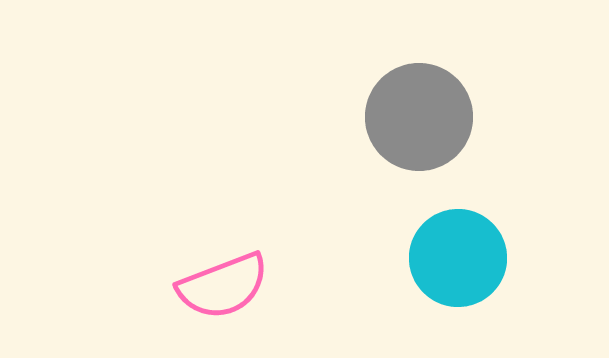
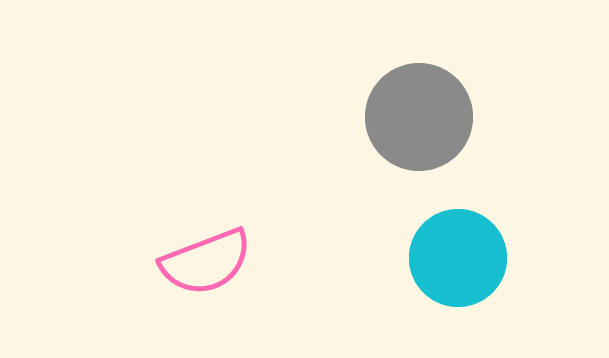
pink semicircle: moved 17 px left, 24 px up
